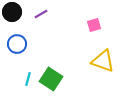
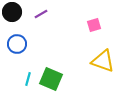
green square: rotated 10 degrees counterclockwise
